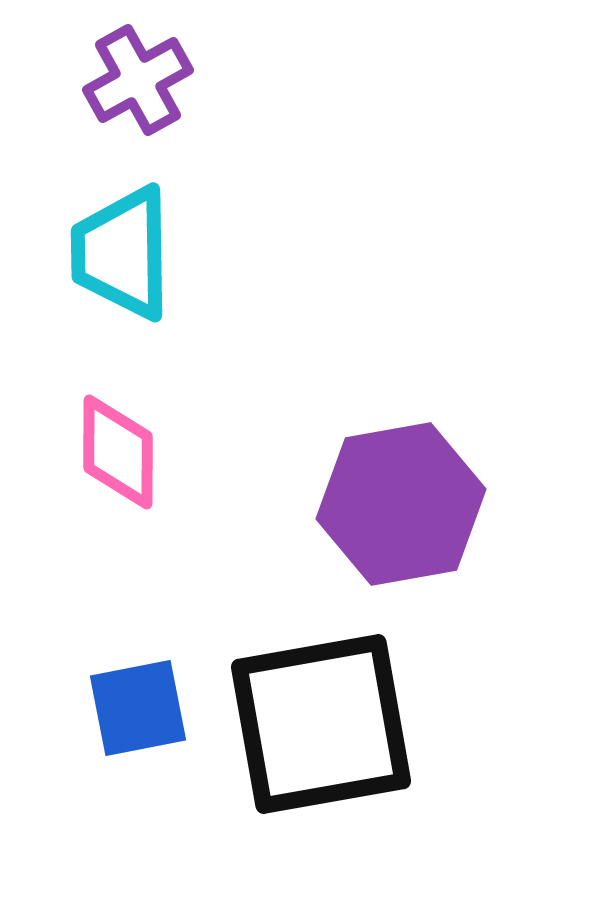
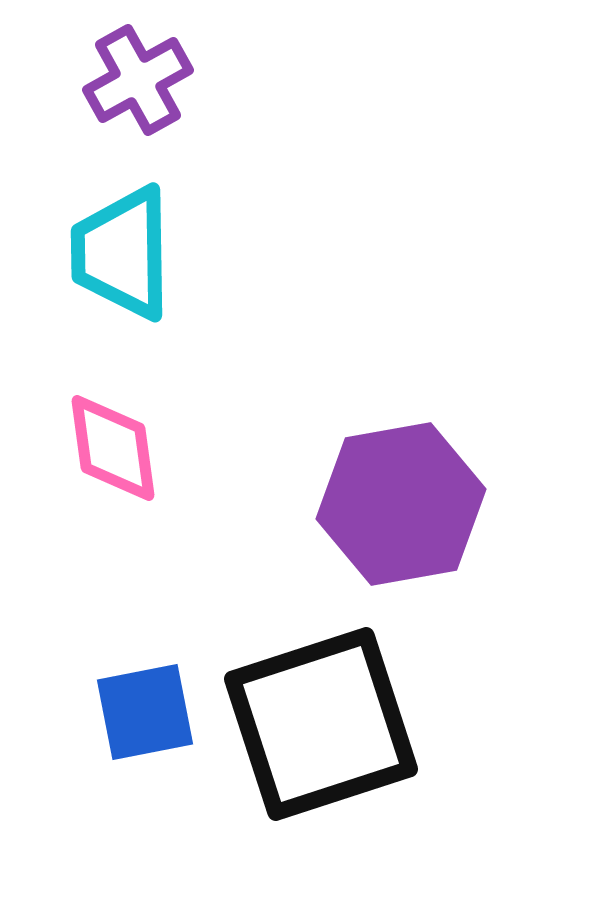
pink diamond: moved 5 px left, 4 px up; rotated 8 degrees counterclockwise
blue square: moved 7 px right, 4 px down
black square: rotated 8 degrees counterclockwise
